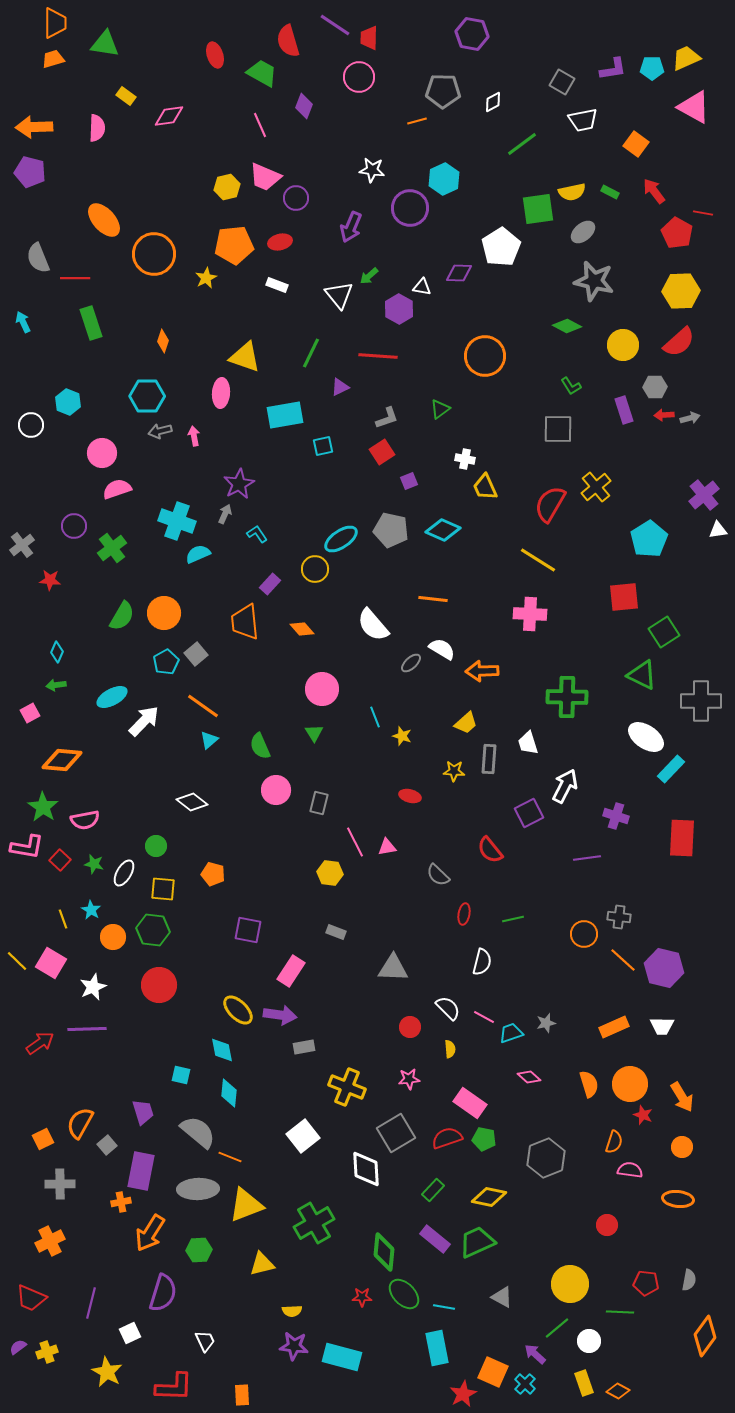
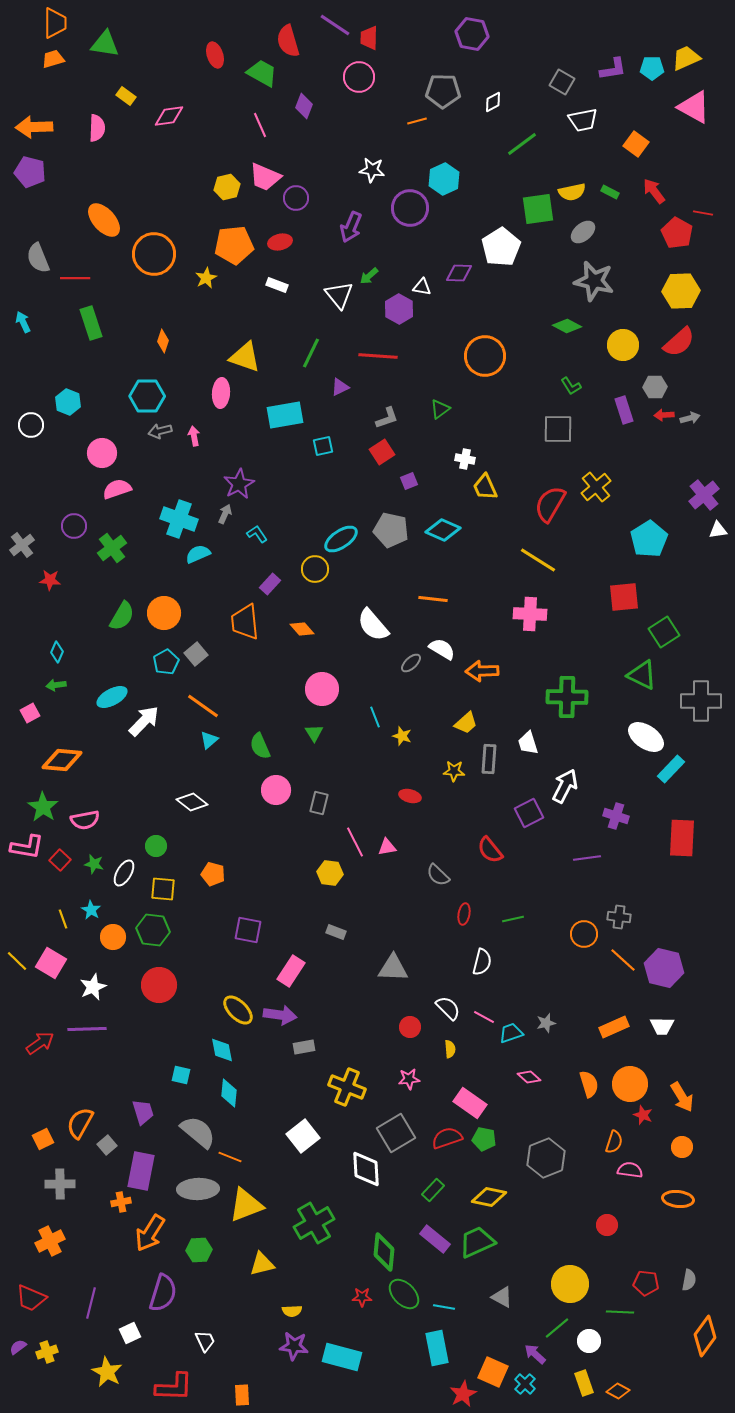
cyan cross at (177, 521): moved 2 px right, 2 px up
